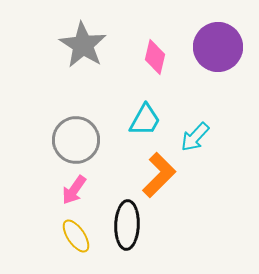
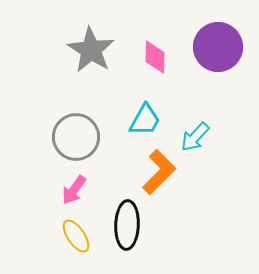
gray star: moved 8 px right, 5 px down
pink diamond: rotated 12 degrees counterclockwise
gray circle: moved 3 px up
orange L-shape: moved 3 px up
